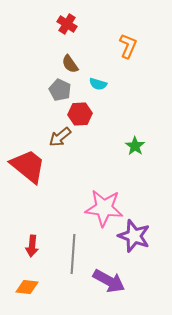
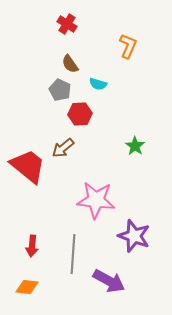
brown arrow: moved 3 px right, 11 px down
pink star: moved 8 px left, 8 px up
